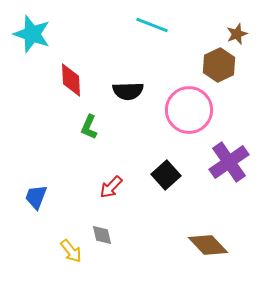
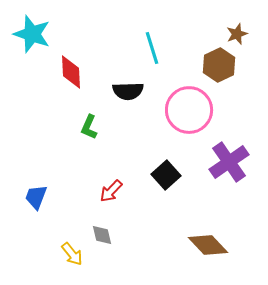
cyan line: moved 23 px down; rotated 52 degrees clockwise
red diamond: moved 8 px up
red arrow: moved 4 px down
yellow arrow: moved 1 px right, 3 px down
